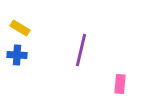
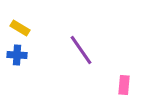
purple line: rotated 48 degrees counterclockwise
pink rectangle: moved 4 px right, 1 px down
